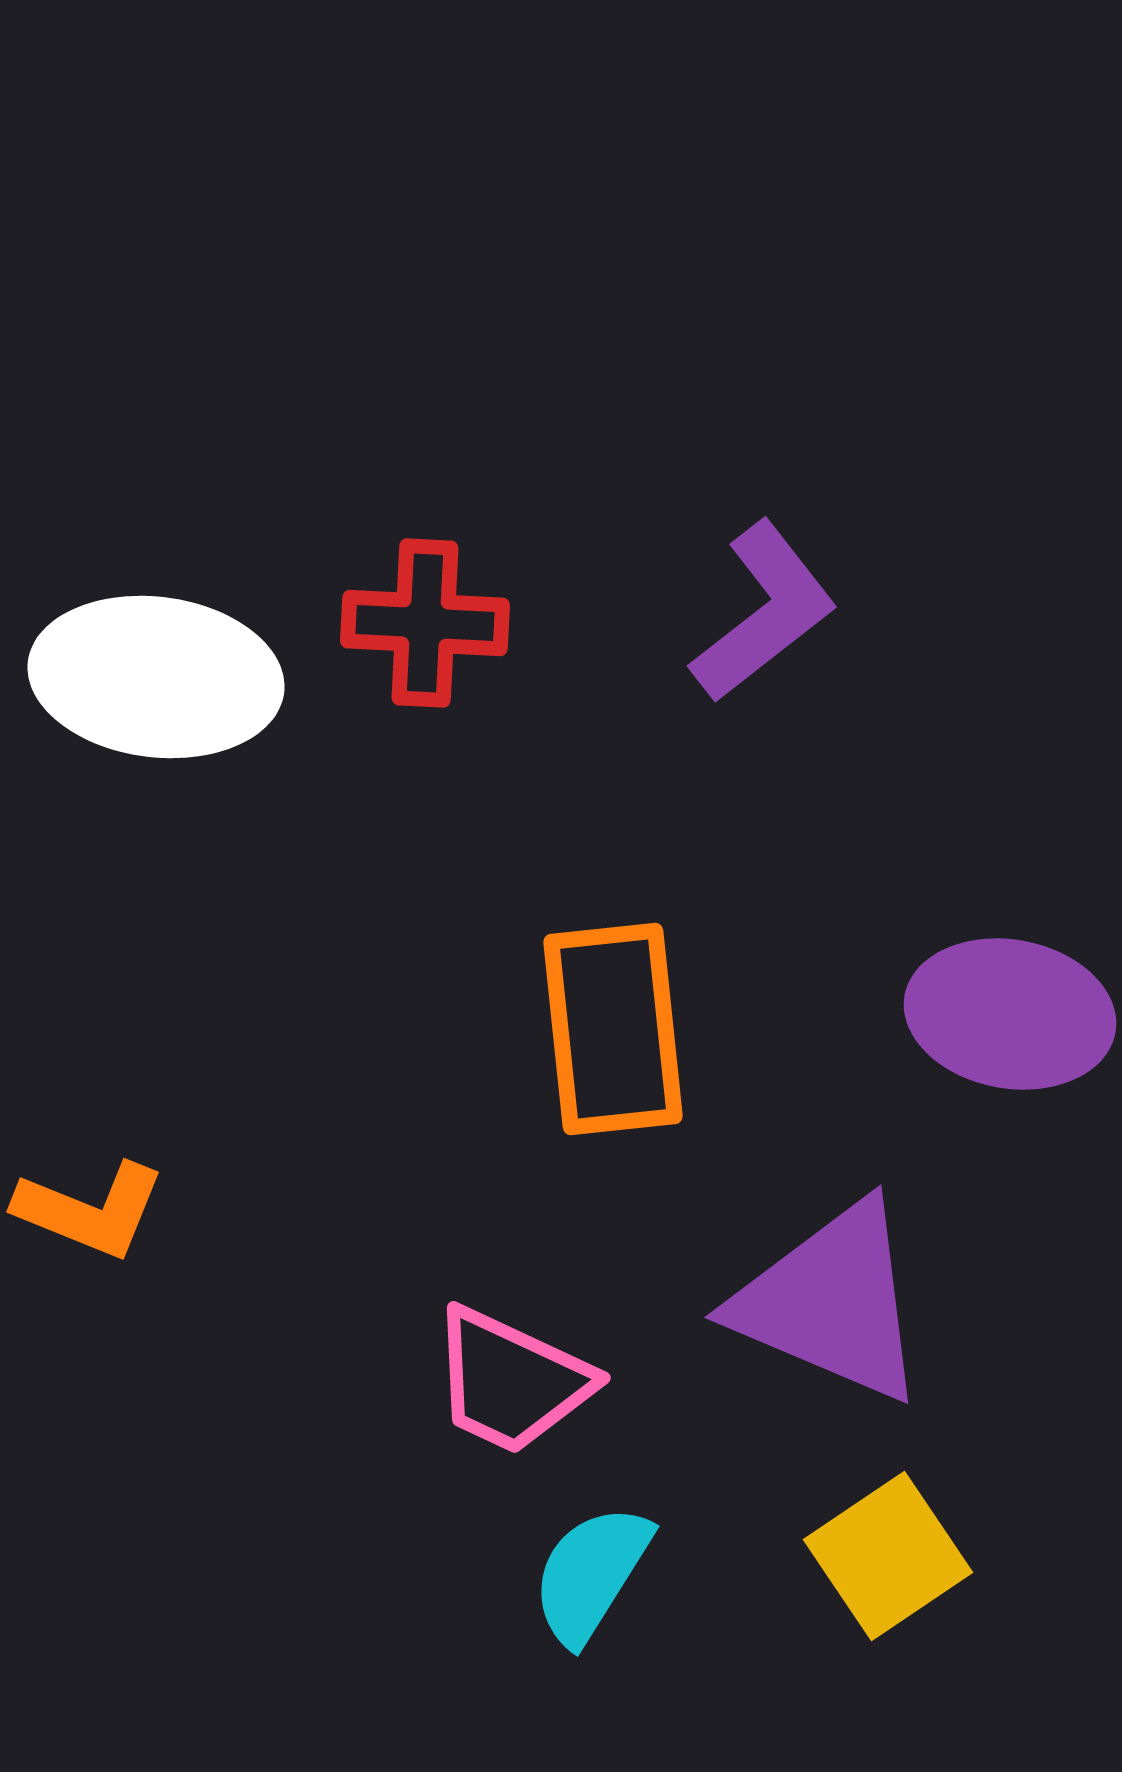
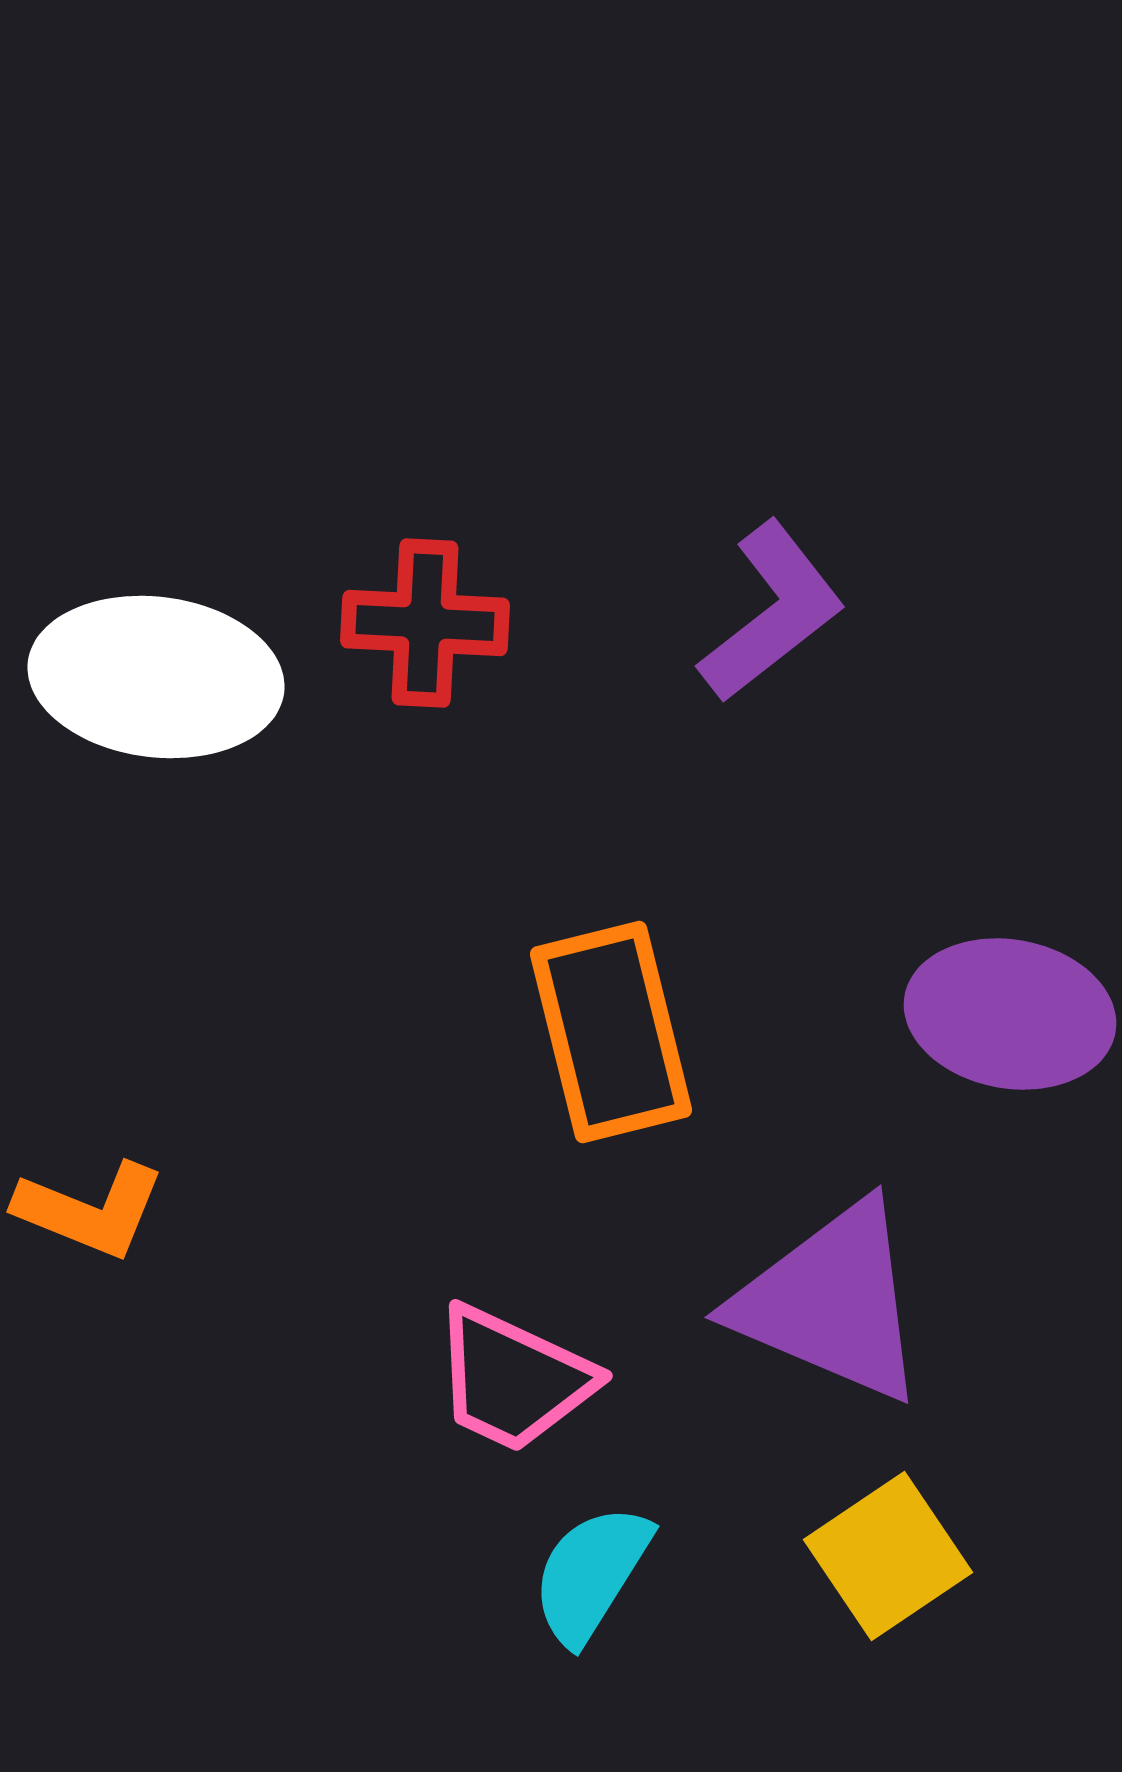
purple L-shape: moved 8 px right
orange rectangle: moved 2 px left, 3 px down; rotated 8 degrees counterclockwise
pink trapezoid: moved 2 px right, 2 px up
